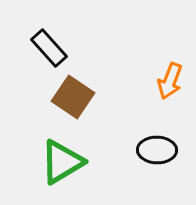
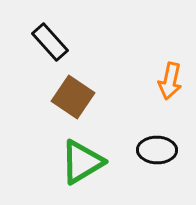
black rectangle: moved 1 px right, 6 px up
orange arrow: rotated 9 degrees counterclockwise
green triangle: moved 20 px right
